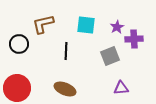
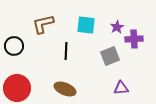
black circle: moved 5 px left, 2 px down
